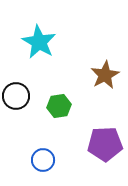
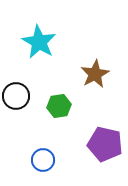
brown star: moved 10 px left, 1 px up
purple pentagon: rotated 16 degrees clockwise
